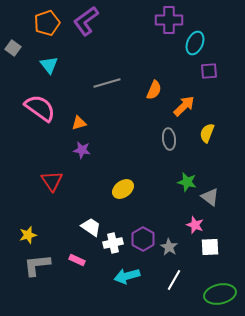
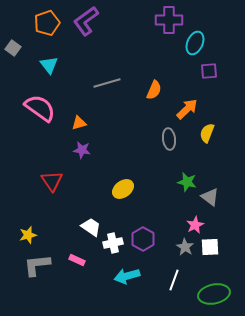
orange arrow: moved 3 px right, 3 px down
pink star: rotated 24 degrees clockwise
gray star: moved 16 px right
white line: rotated 10 degrees counterclockwise
green ellipse: moved 6 px left
